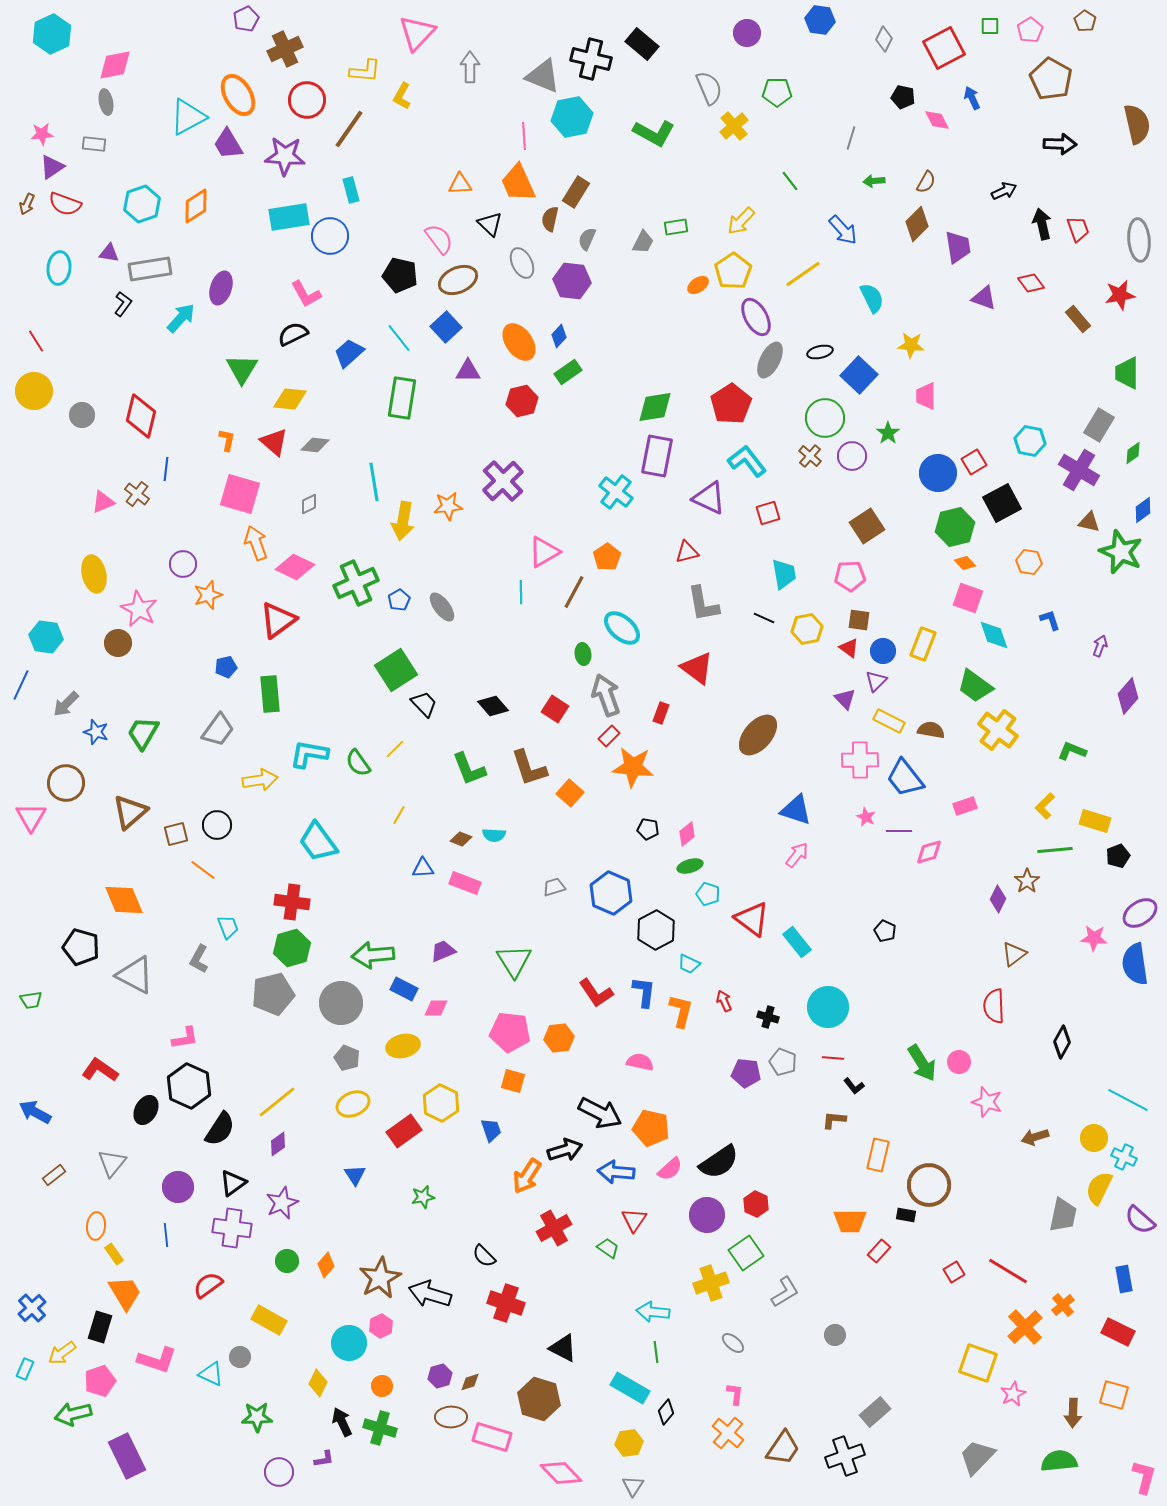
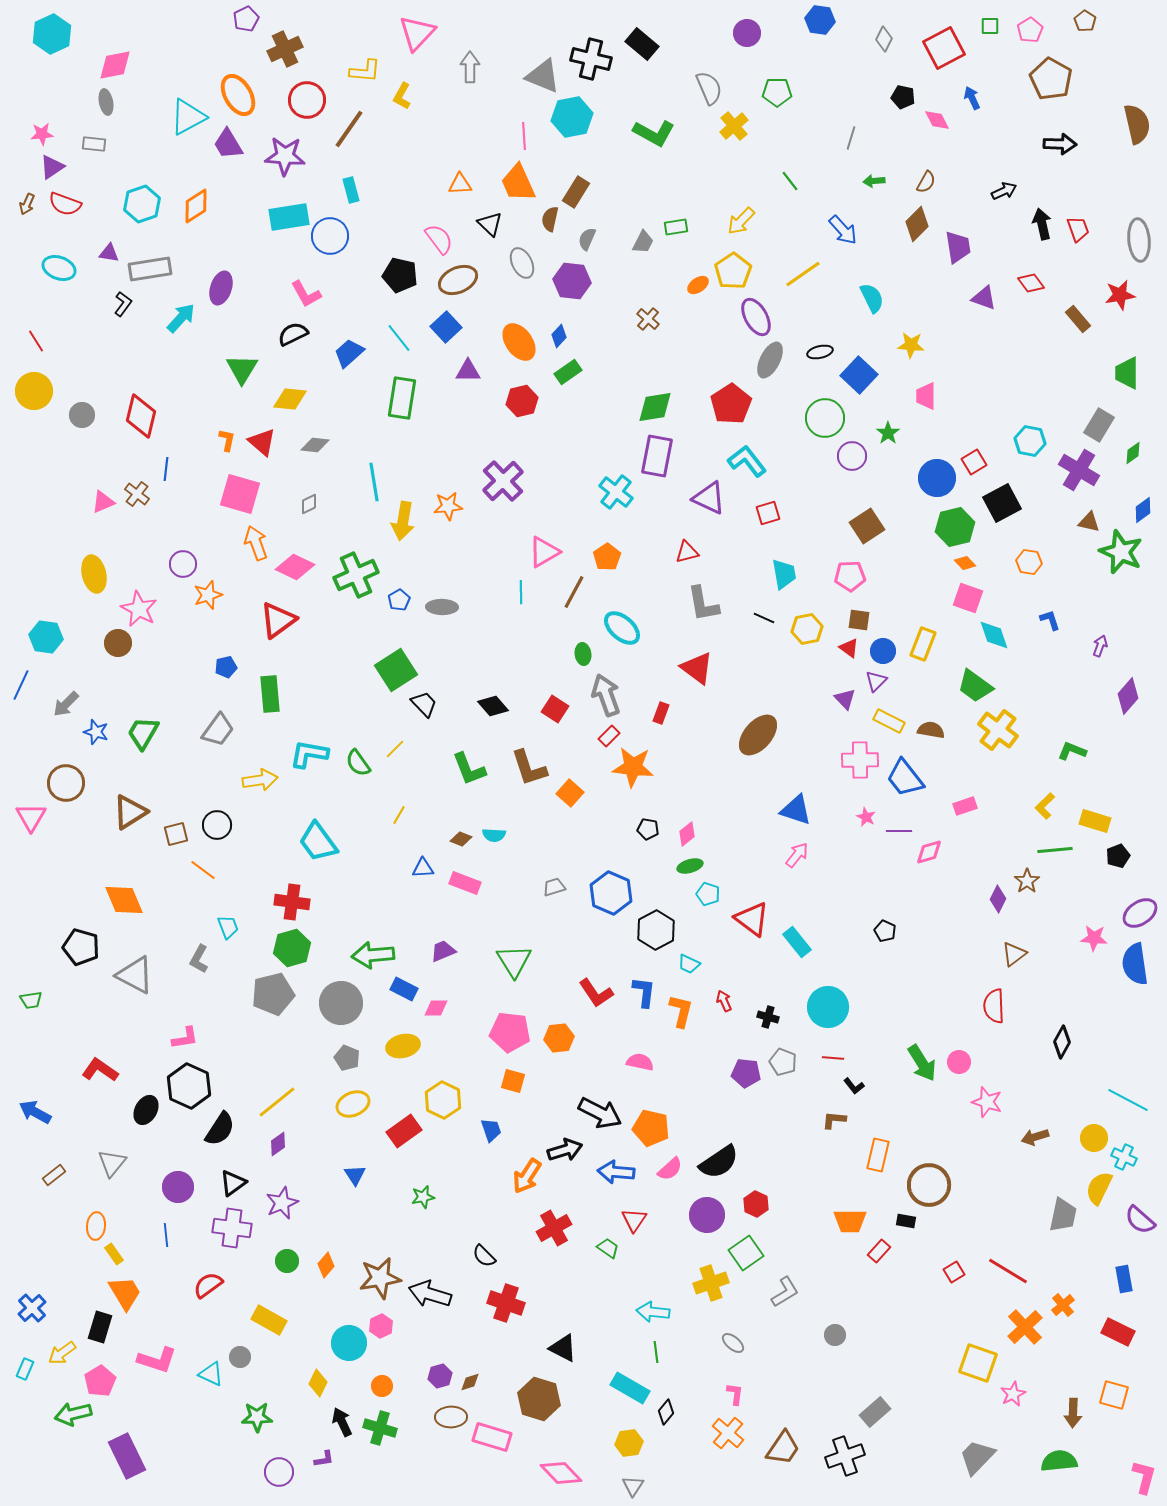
cyan ellipse at (59, 268): rotated 76 degrees counterclockwise
red triangle at (274, 442): moved 12 px left
brown cross at (810, 456): moved 162 px left, 137 px up
blue circle at (938, 473): moved 1 px left, 5 px down
green cross at (356, 583): moved 8 px up
gray ellipse at (442, 607): rotated 52 degrees counterclockwise
brown triangle at (130, 812): rotated 9 degrees clockwise
yellow hexagon at (441, 1103): moved 2 px right, 3 px up
black rectangle at (906, 1215): moved 6 px down
brown star at (380, 1278): rotated 18 degrees clockwise
pink pentagon at (100, 1381): rotated 12 degrees counterclockwise
